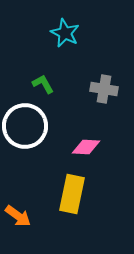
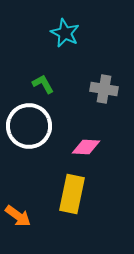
white circle: moved 4 px right
